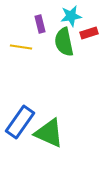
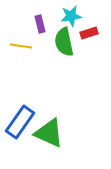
yellow line: moved 1 px up
